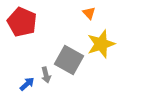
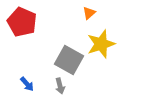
orange triangle: rotated 32 degrees clockwise
gray arrow: moved 14 px right, 11 px down
blue arrow: rotated 91 degrees clockwise
